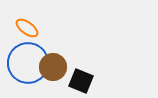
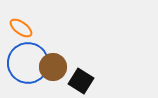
orange ellipse: moved 6 px left
black square: rotated 10 degrees clockwise
